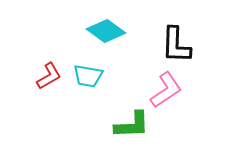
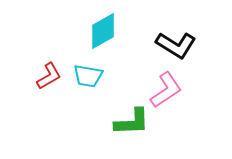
cyan diamond: moved 3 px left; rotated 66 degrees counterclockwise
black L-shape: rotated 60 degrees counterclockwise
green L-shape: moved 3 px up
